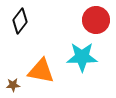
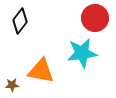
red circle: moved 1 px left, 2 px up
cyan star: moved 4 px up; rotated 8 degrees counterclockwise
brown star: moved 1 px left
